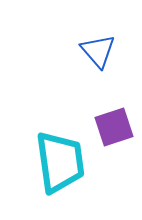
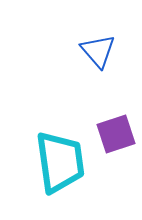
purple square: moved 2 px right, 7 px down
